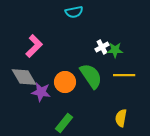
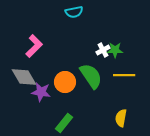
white cross: moved 1 px right, 3 px down
